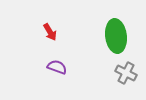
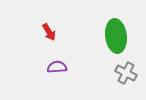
red arrow: moved 1 px left
purple semicircle: rotated 24 degrees counterclockwise
